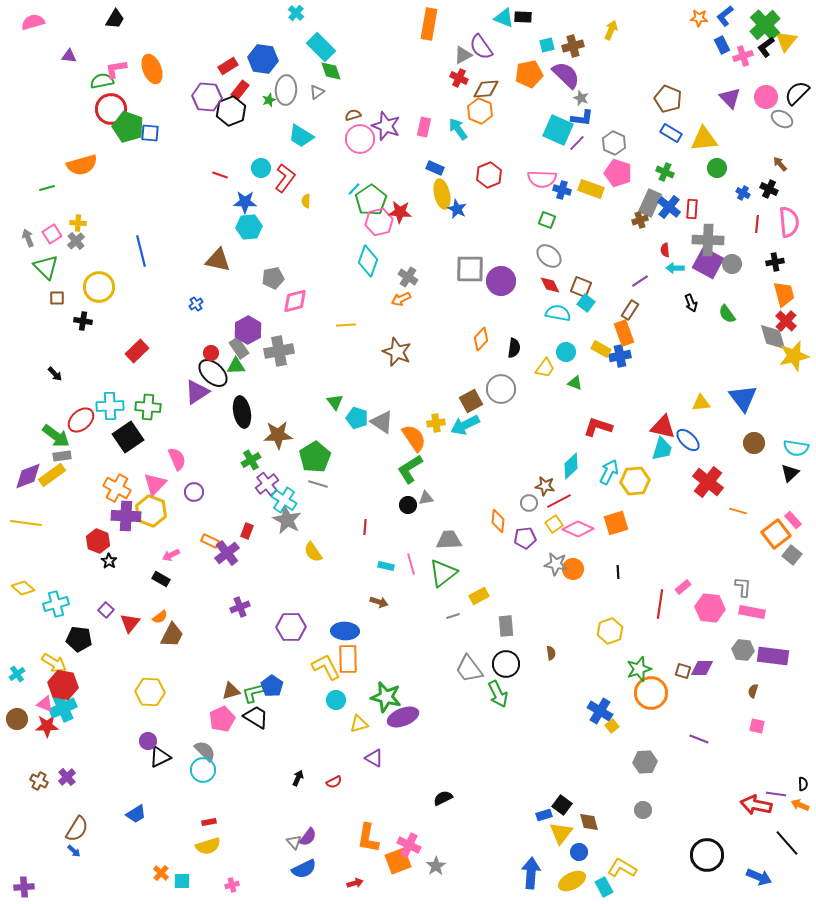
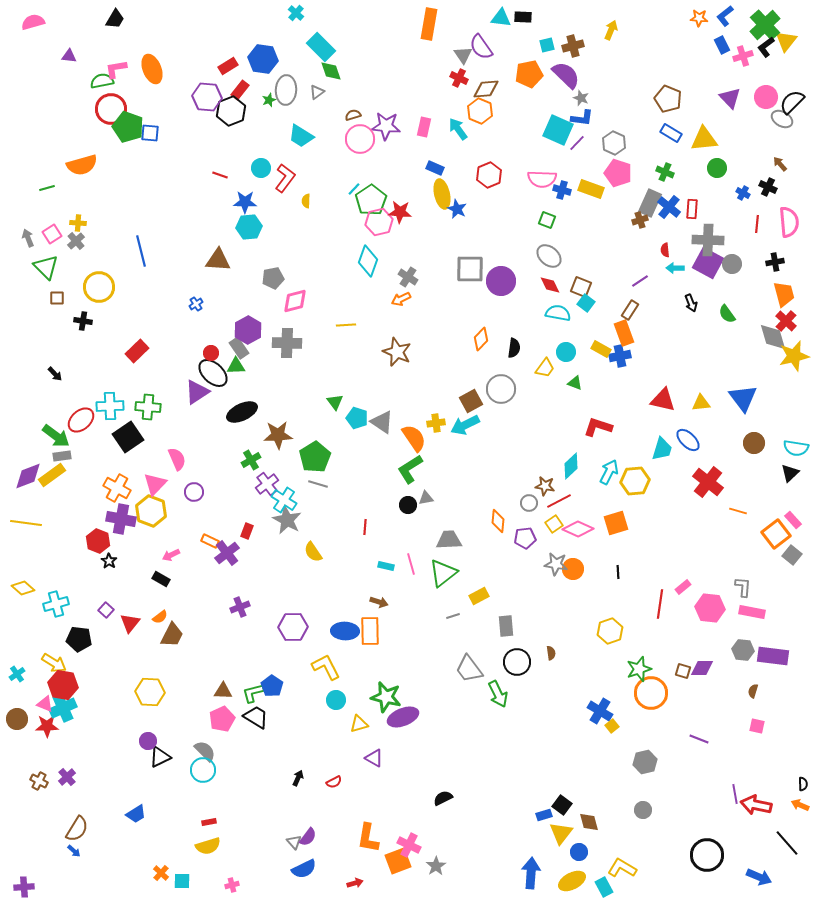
cyan triangle at (504, 18): moved 3 px left; rotated 15 degrees counterclockwise
gray triangle at (463, 55): rotated 36 degrees counterclockwise
black semicircle at (797, 93): moved 5 px left, 9 px down
purple star at (386, 126): rotated 16 degrees counterclockwise
black cross at (769, 189): moved 1 px left, 2 px up
brown triangle at (218, 260): rotated 8 degrees counterclockwise
gray cross at (279, 351): moved 8 px right, 8 px up; rotated 12 degrees clockwise
black ellipse at (242, 412): rotated 76 degrees clockwise
red triangle at (663, 427): moved 27 px up
purple cross at (126, 516): moved 5 px left, 3 px down; rotated 8 degrees clockwise
purple hexagon at (291, 627): moved 2 px right
orange rectangle at (348, 659): moved 22 px right, 28 px up
black circle at (506, 664): moved 11 px right, 2 px up
brown triangle at (231, 691): moved 8 px left; rotated 18 degrees clockwise
gray hexagon at (645, 762): rotated 10 degrees counterclockwise
purple line at (776, 794): moved 41 px left; rotated 72 degrees clockwise
